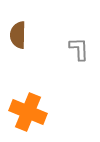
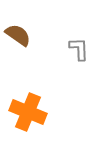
brown semicircle: rotated 124 degrees clockwise
